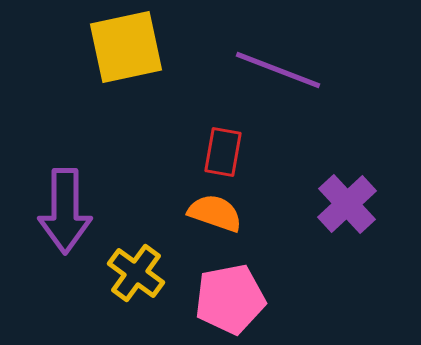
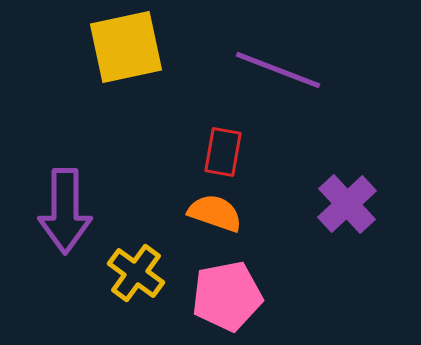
pink pentagon: moved 3 px left, 3 px up
